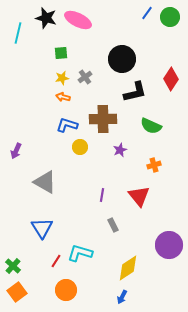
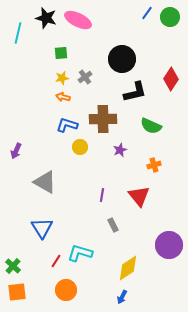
orange square: rotated 30 degrees clockwise
